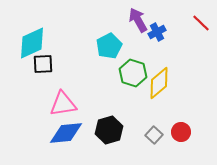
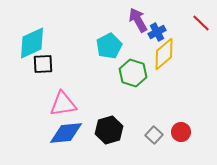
yellow diamond: moved 5 px right, 29 px up
